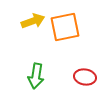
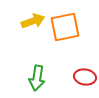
green arrow: moved 1 px right, 2 px down
